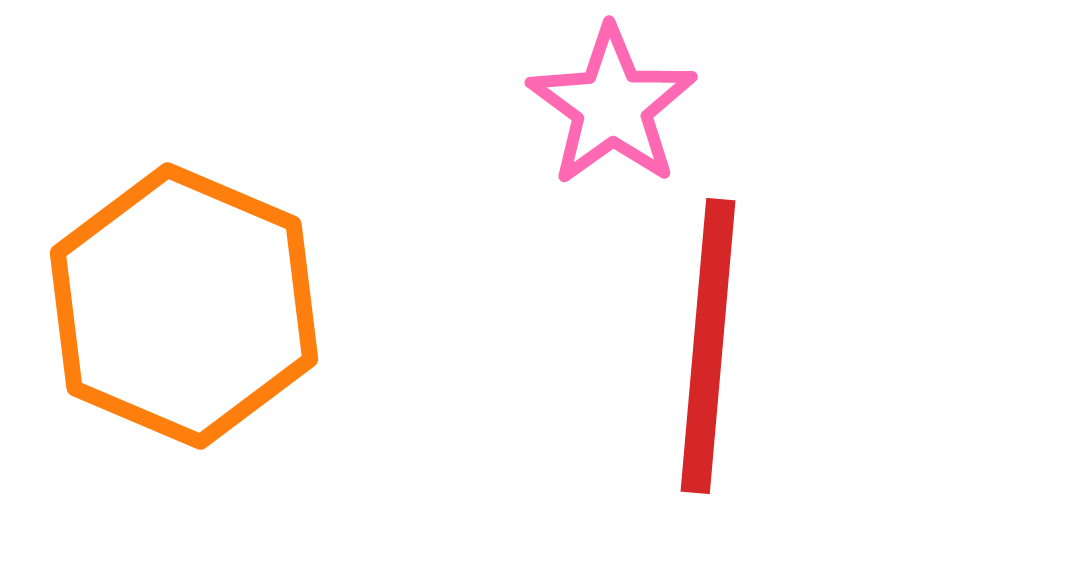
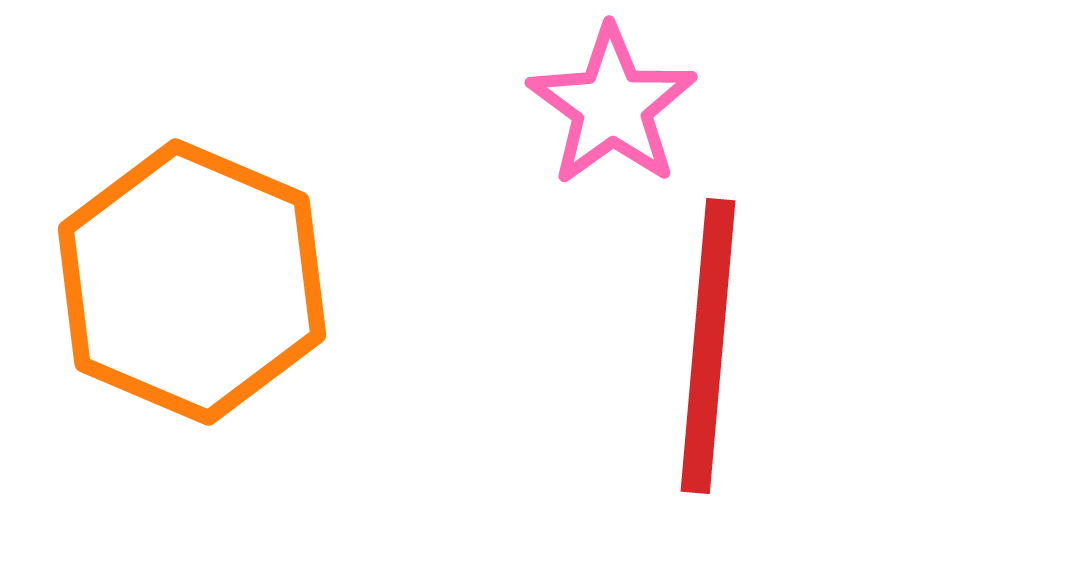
orange hexagon: moved 8 px right, 24 px up
